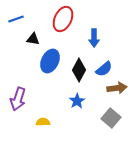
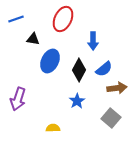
blue arrow: moved 1 px left, 3 px down
yellow semicircle: moved 10 px right, 6 px down
